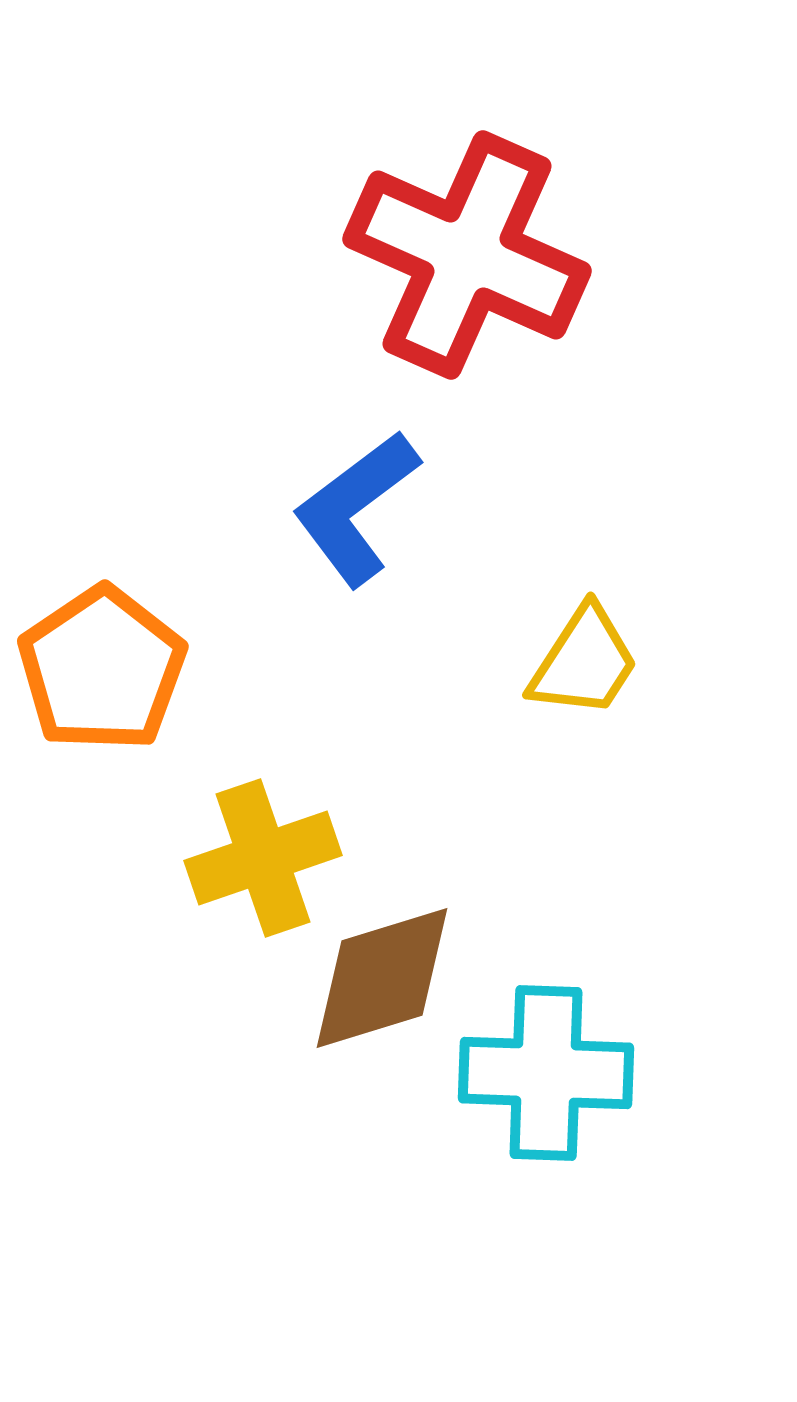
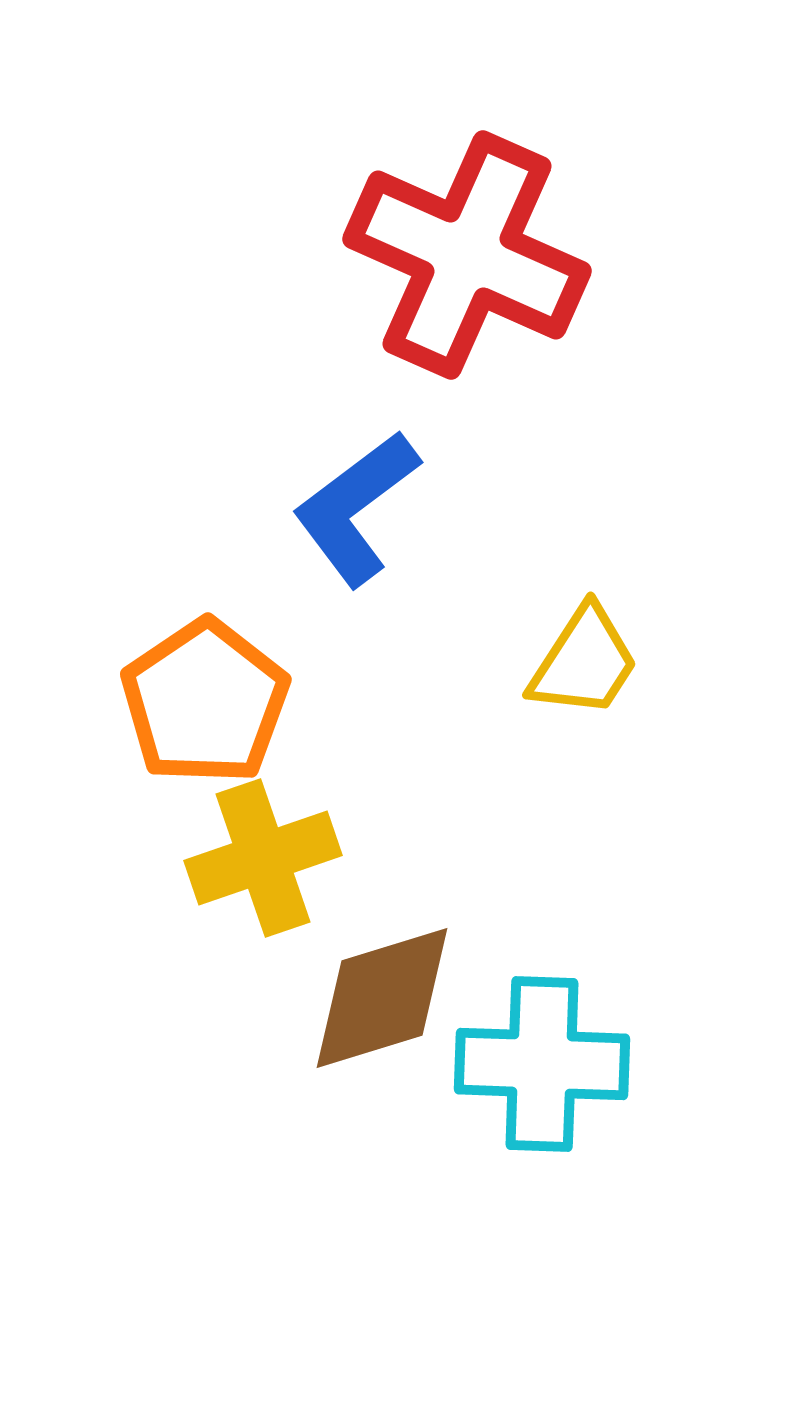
orange pentagon: moved 103 px right, 33 px down
brown diamond: moved 20 px down
cyan cross: moved 4 px left, 9 px up
